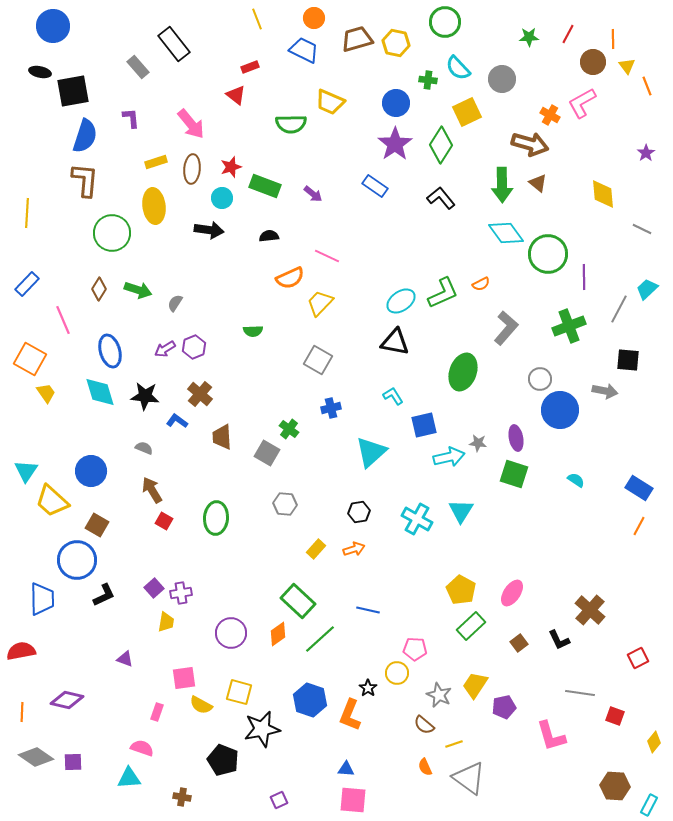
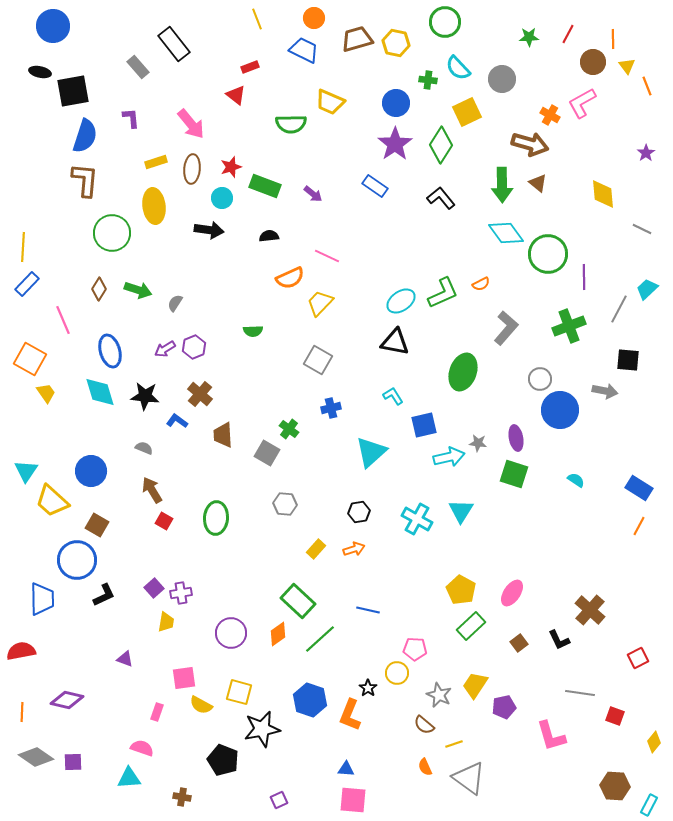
yellow line at (27, 213): moved 4 px left, 34 px down
brown trapezoid at (222, 437): moved 1 px right, 2 px up
